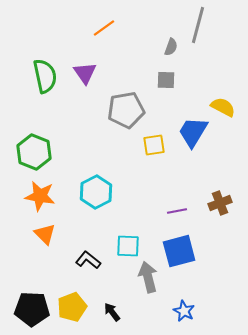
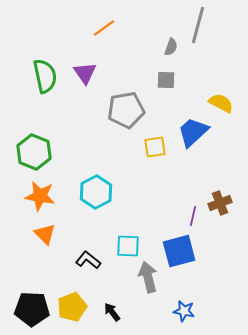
yellow semicircle: moved 2 px left, 4 px up
blue trapezoid: rotated 16 degrees clockwise
yellow square: moved 1 px right, 2 px down
purple line: moved 16 px right, 5 px down; rotated 66 degrees counterclockwise
blue star: rotated 15 degrees counterclockwise
